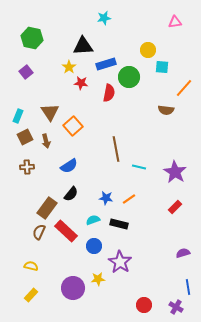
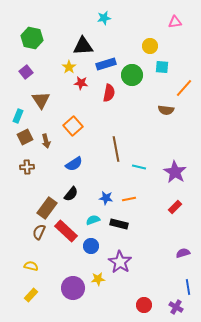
yellow circle at (148, 50): moved 2 px right, 4 px up
green circle at (129, 77): moved 3 px right, 2 px up
brown triangle at (50, 112): moved 9 px left, 12 px up
blue semicircle at (69, 166): moved 5 px right, 2 px up
orange line at (129, 199): rotated 24 degrees clockwise
blue circle at (94, 246): moved 3 px left
